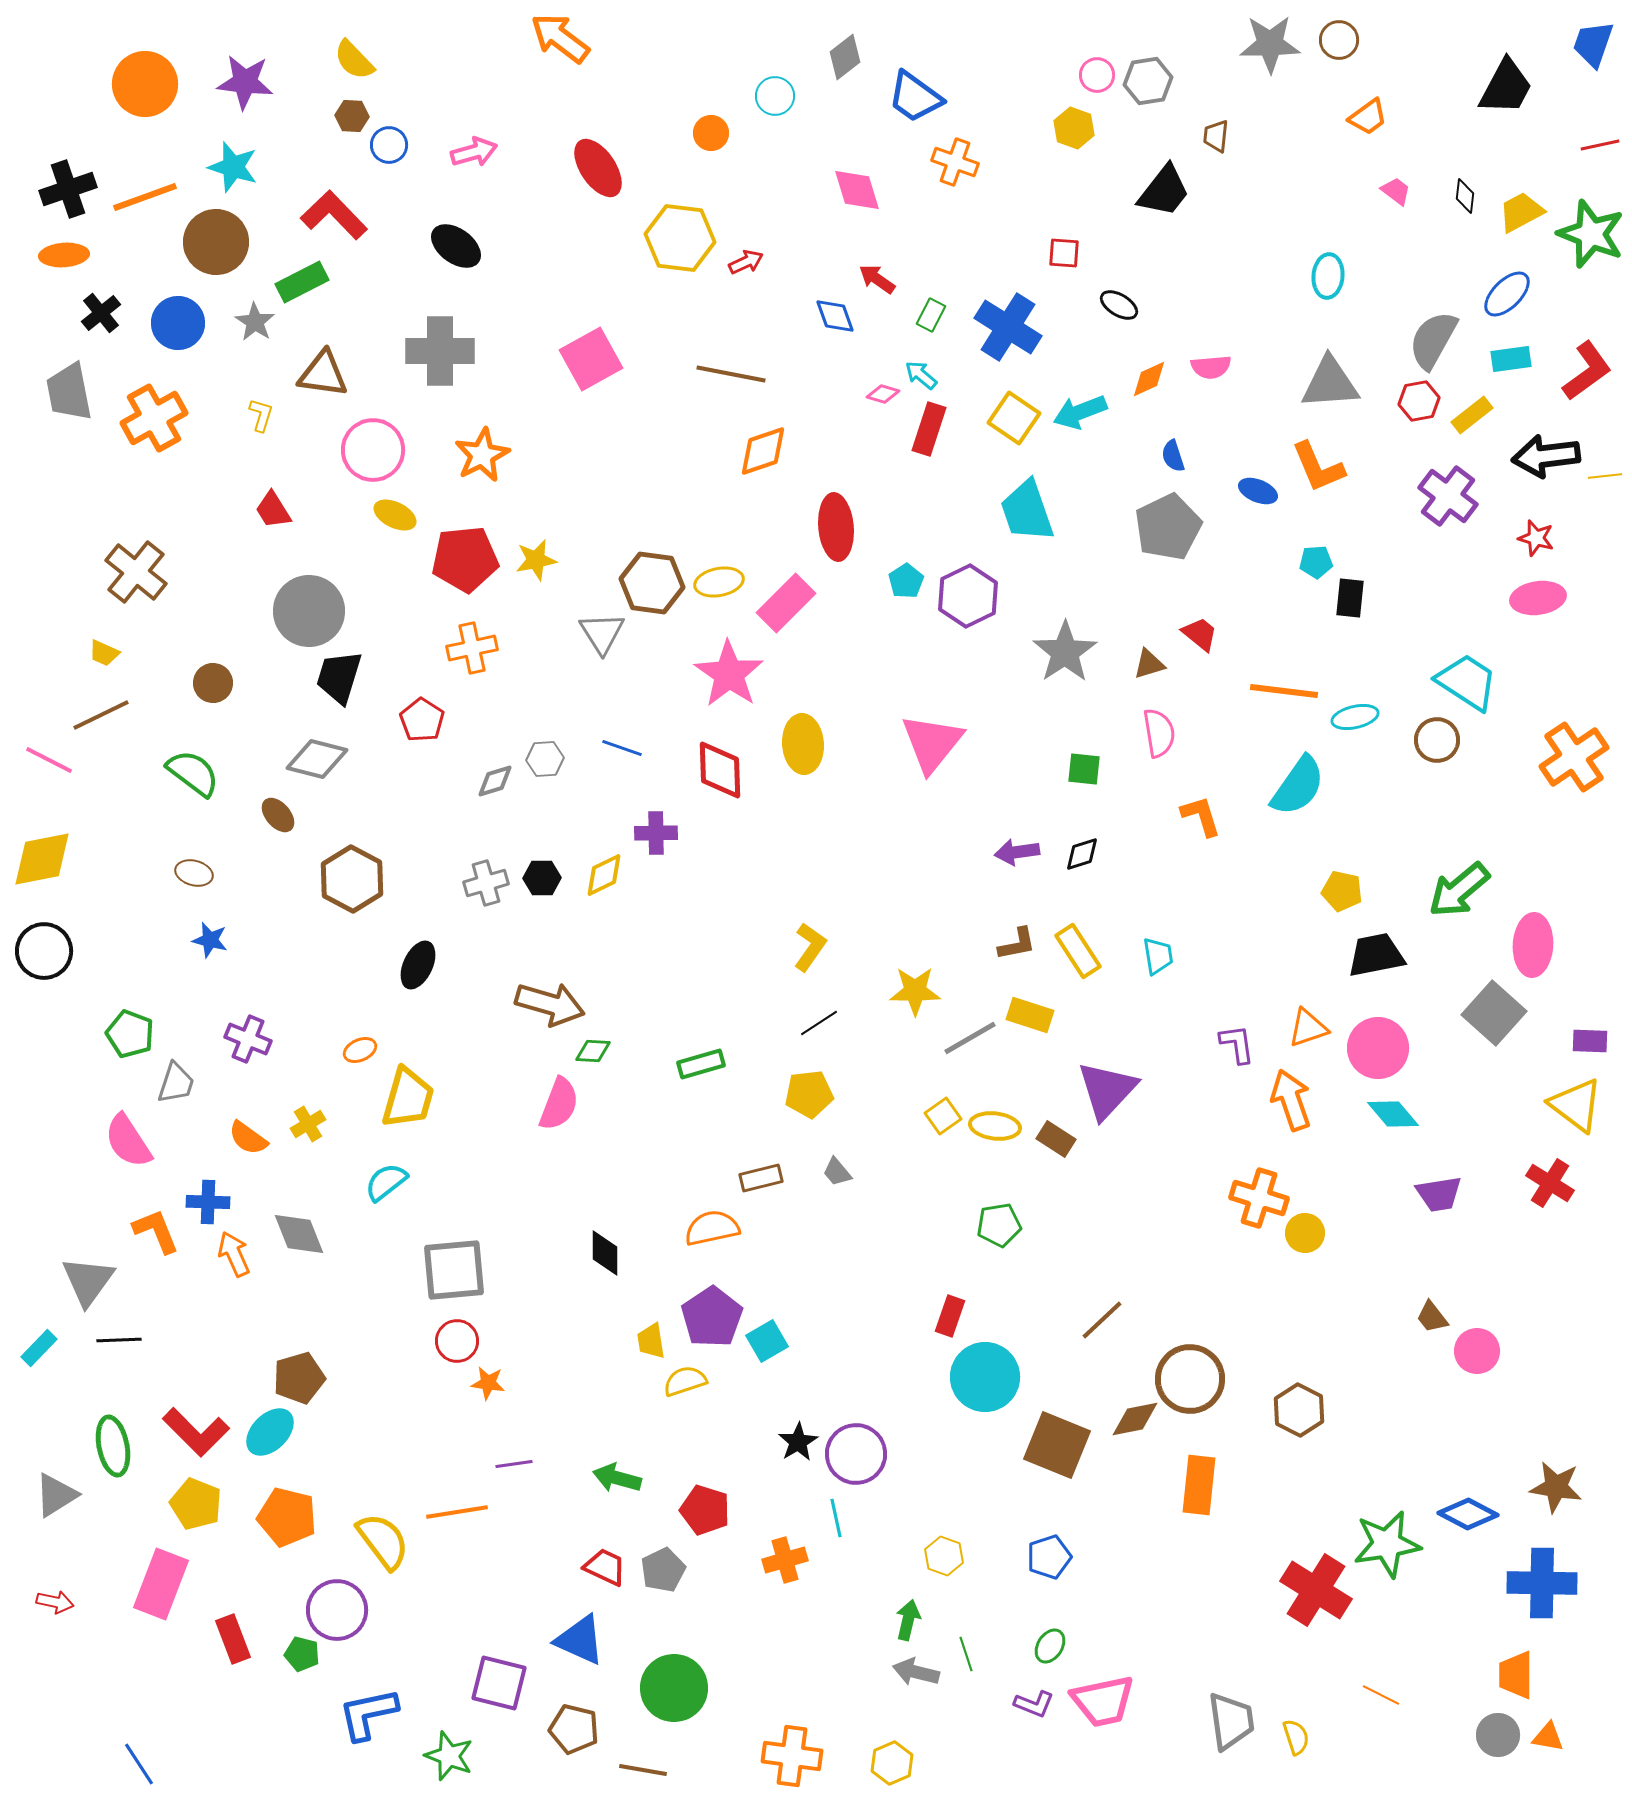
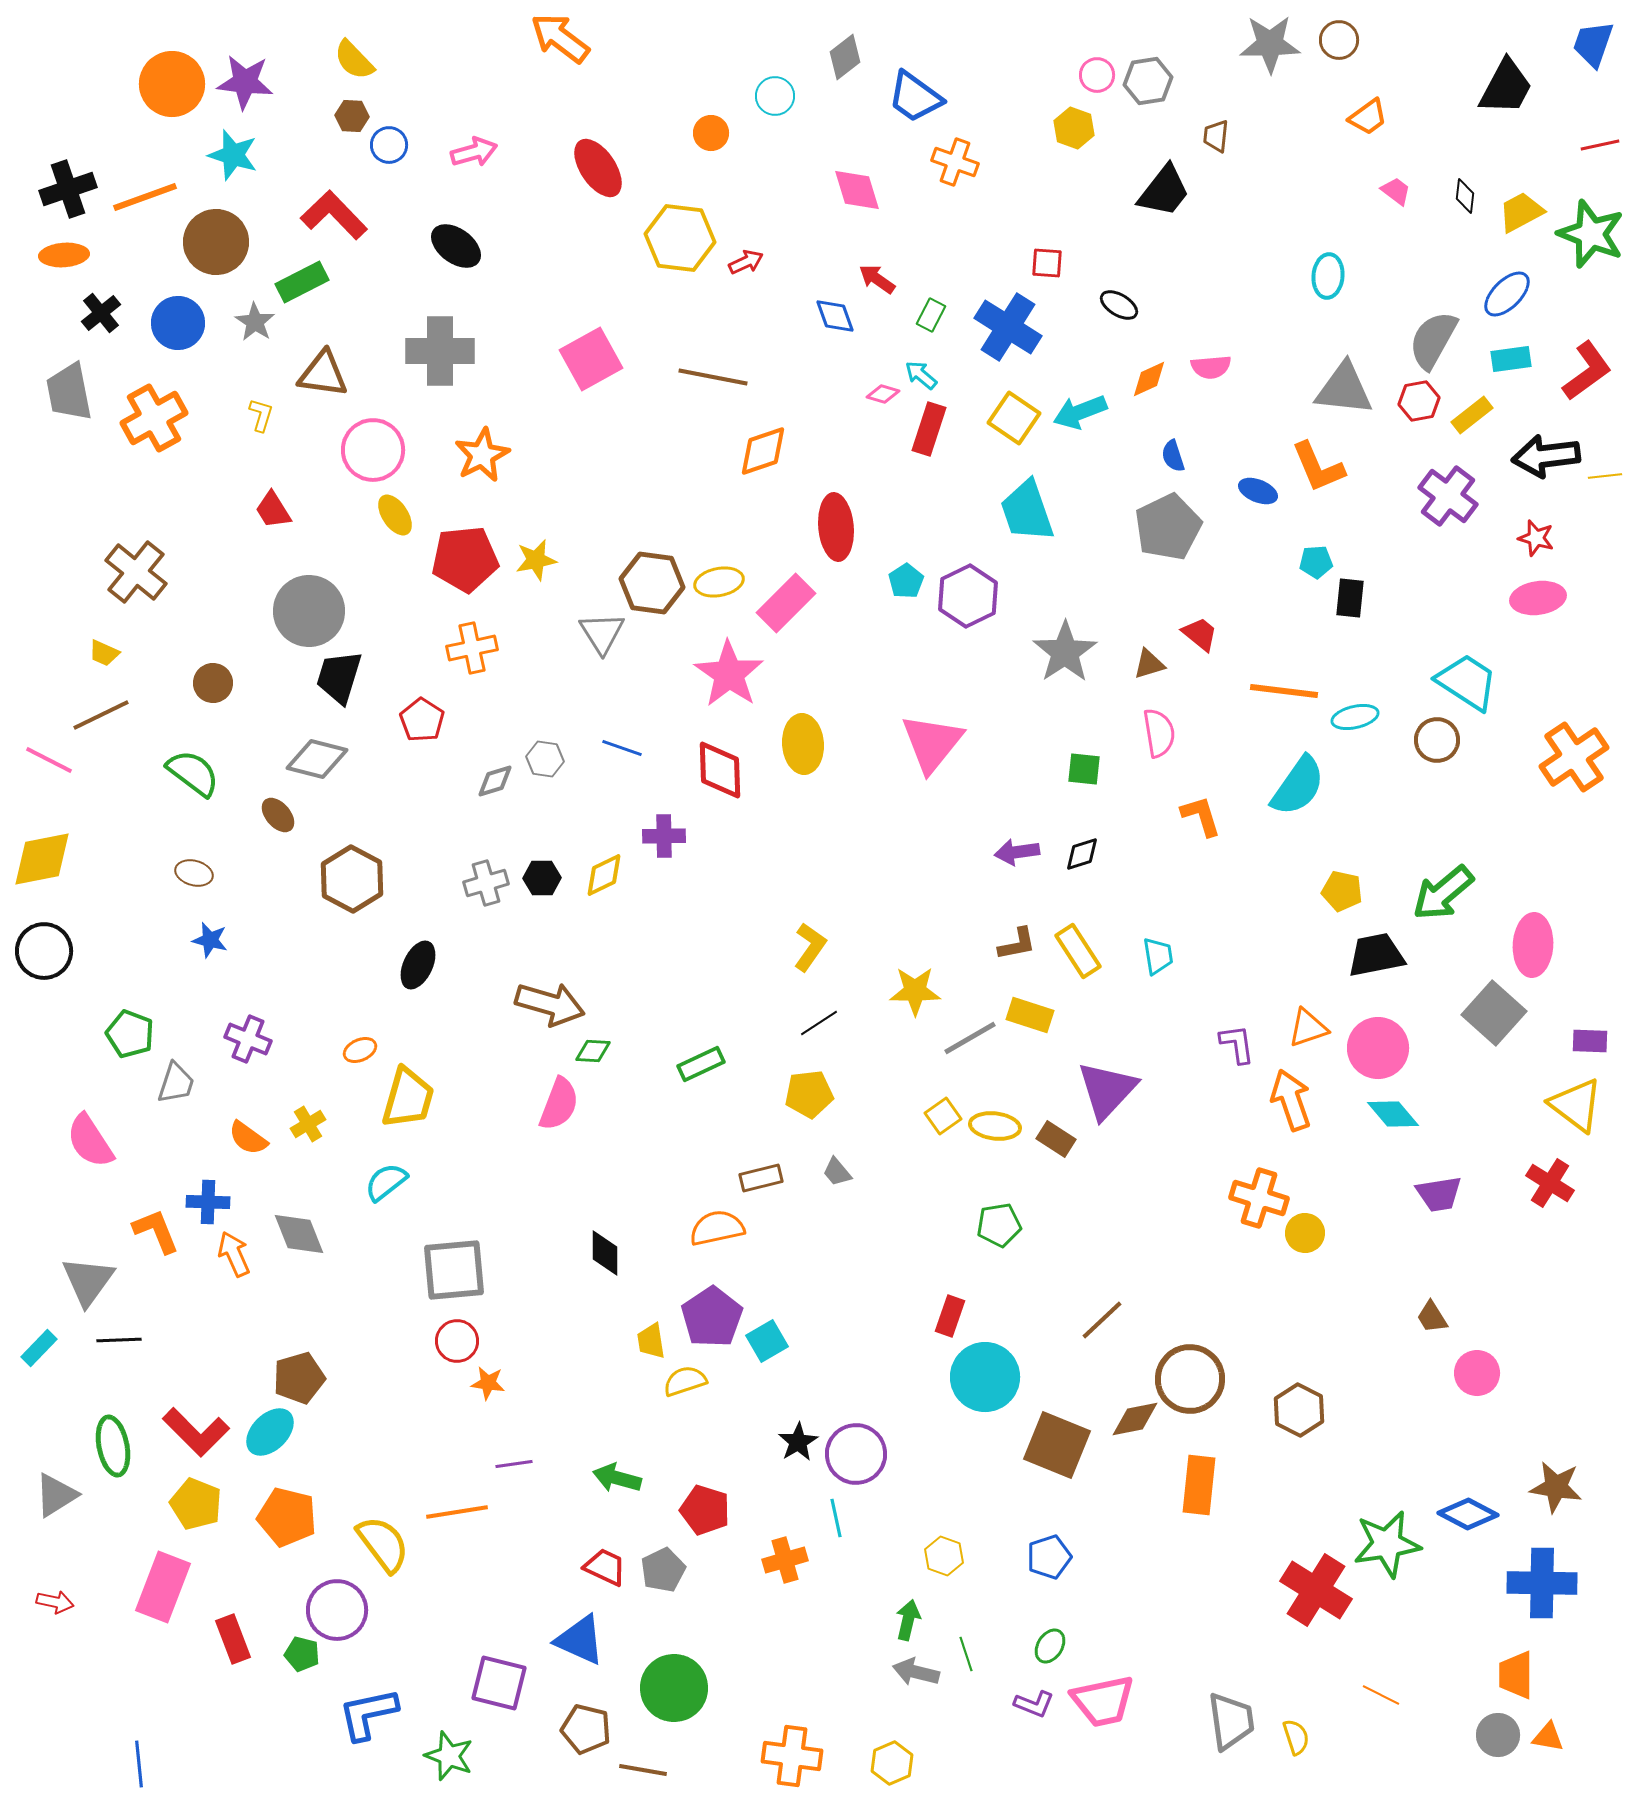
orange circle at (145, 84): moved 27 px right
cyan star at (233, 167): moved 12 px up
red square at (1064, 253): moved 17 px left, 10 px down
brown line at (731, 374): moved 18 px left, 3 px down
gray triangle at (1330, 383): moved 14 px right, 6 px down; rotated 10 degrees clockwise
yellow ellipse at (395, 515): rotated 30 degrees clockwise
gray hexagon at (545, 759): rotated 12 degrees clockwise
purple cross at (656, 833): moved 8 px right, 3 px down
green arrow at (1459, 890): moved 16 px left, 3 px down
green rectangle at (701, 1064): rotated 9 degrees counterclockwise
pink semicircle at (128, 1141): moved 38 px left
orange semicircle at (712, 1228): moved 5 px right
brown trapezoid at (1432, 1317): rotated 6 degrees clockwise
pink circle at (1477, 1351): moved 22 px down
yellow semicircle at (383, 1541): moved 3 px down
pink rectangle at (161, 1584): moved 2 px right, 3 px down
brown pentagon at (574, 1729): moved 12 px right
blue line at (139, 1764): rotated 27 degrees clockwise
